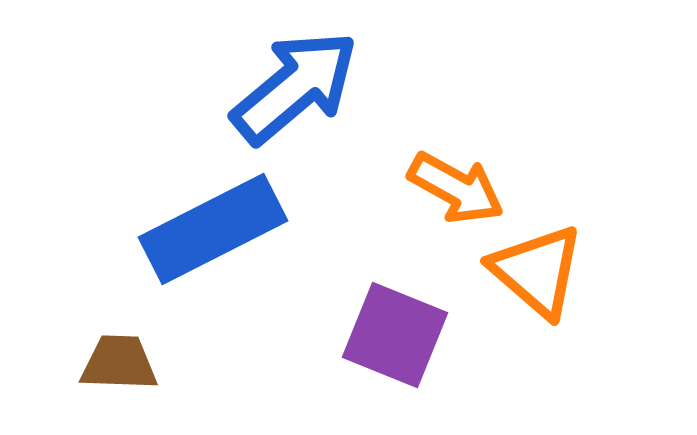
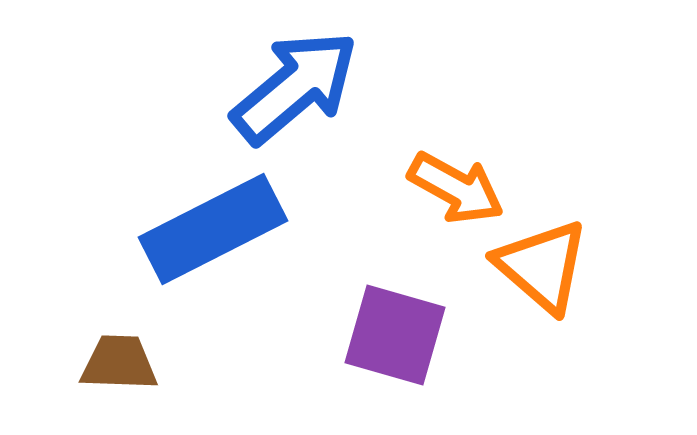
orange triangle: moved 5 px right, 5 px up
purple square: rotated 6 degrees counterclockwise
